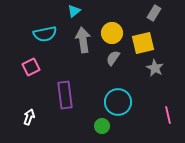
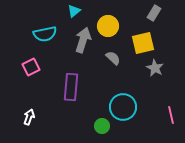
yellow circle: moved 4 px left, 7 px up
gray arrow: rotated 25 degrees clockwise
gray semicircle: rotated 98 degrees clockwise
purple rectangle: moved 6 px right, 8 px up; rotated 12 degrees clockwise
cyan circle: moved 5 px right, 5 px down
pink line: moved 3 px right
